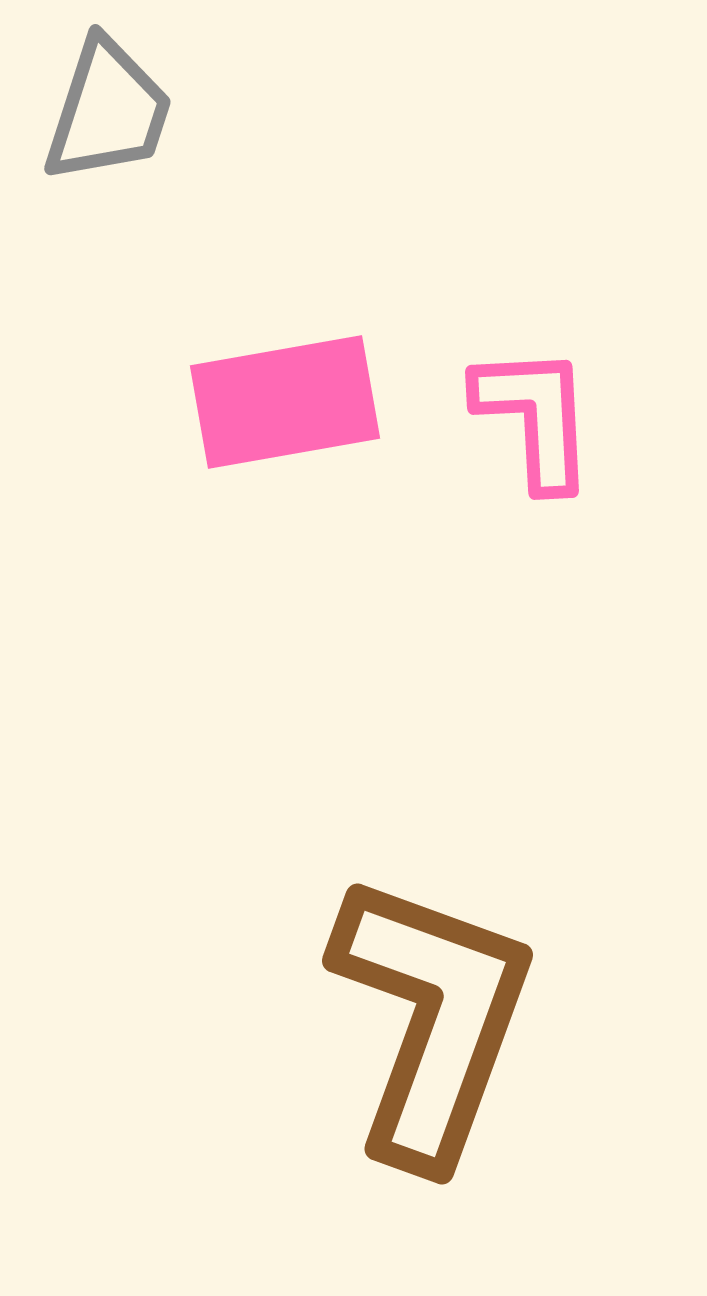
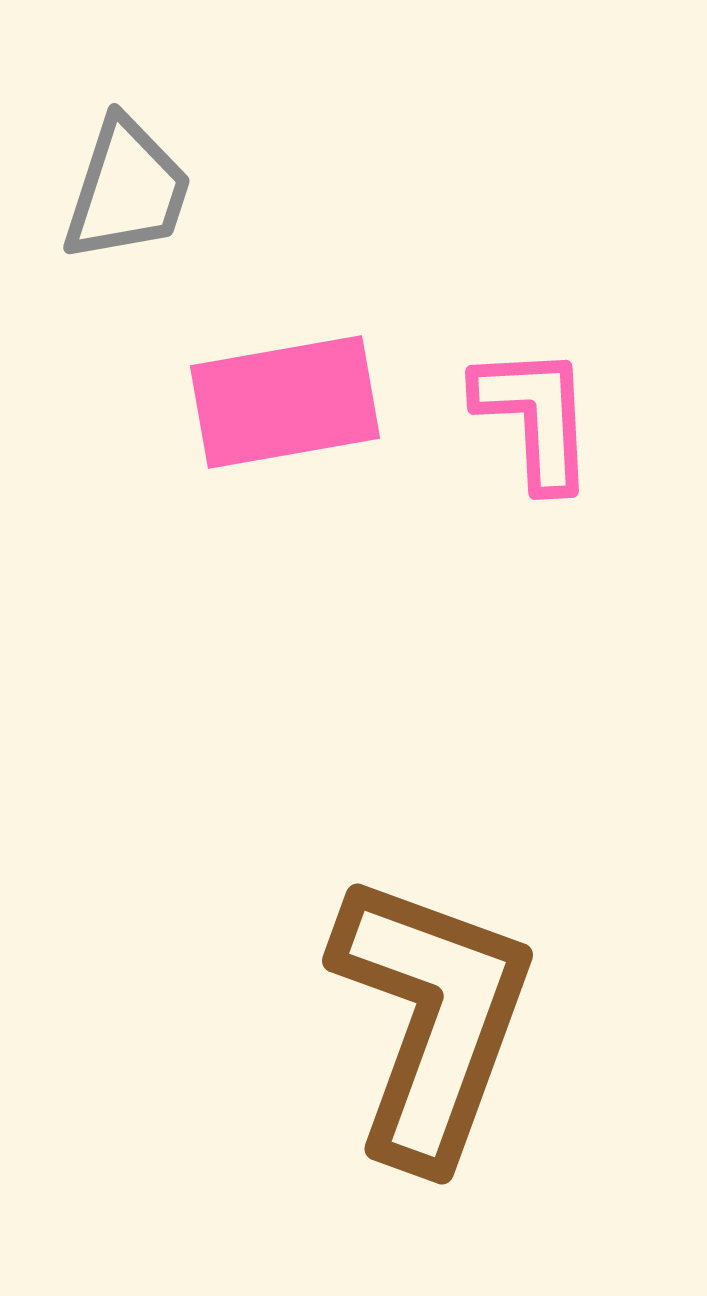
gray trapezoid: moved 19 px right, 79 px down
